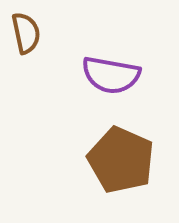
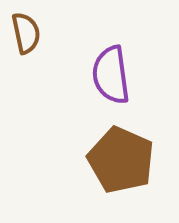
purple semicircle: rotated 72 degrees clockwise
